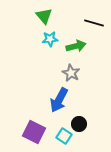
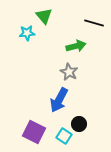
cyan star: moved 23 px left, 6 px up
gray star: moved 2 px left, 1 px up
